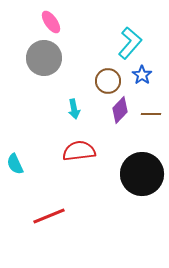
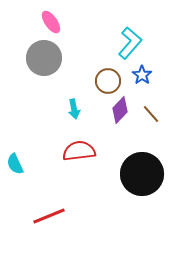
brown line: rotated 48 degrees clockwise
